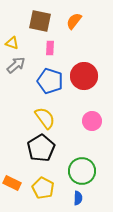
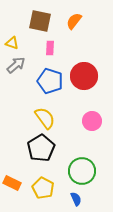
blue semicircle: moved 2 px left, 1 px down; rotated 24 degrees counterclockwise
